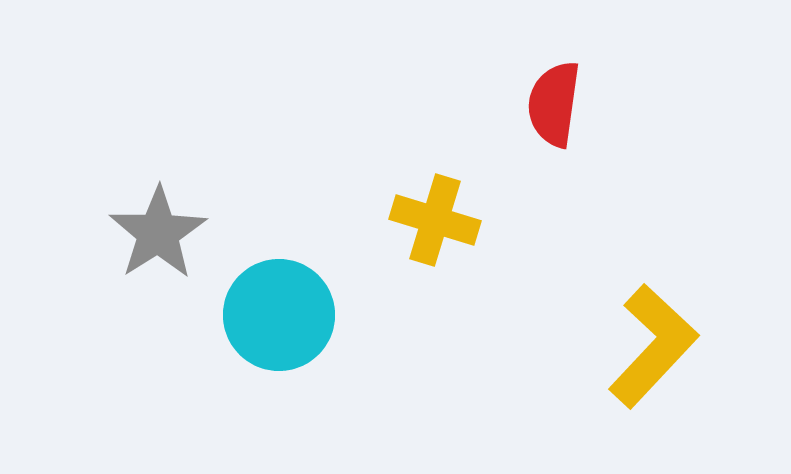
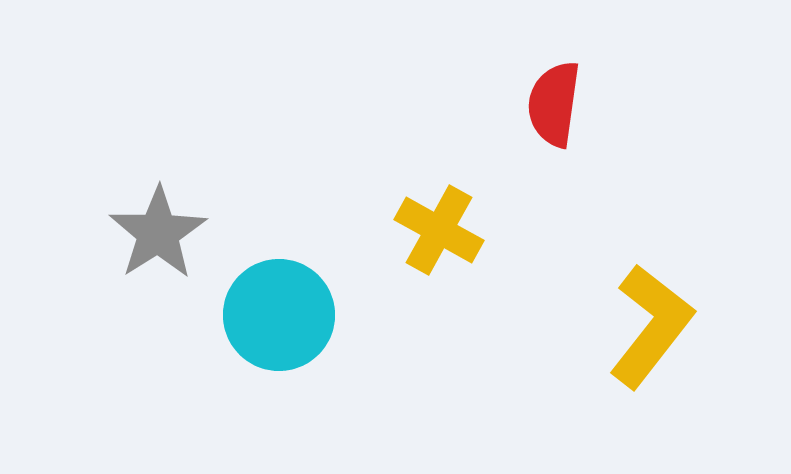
yellow cross: moved 4 px right, 10 px down; rotated 12 degrees clockwise
yellow L-shape: moved 2 px left, 20 px up; rotated 5 degrees counterclockwise
